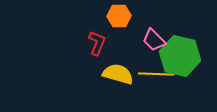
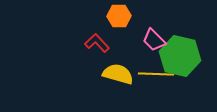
red L-shape: rotated 65 degrees counterclockwise
